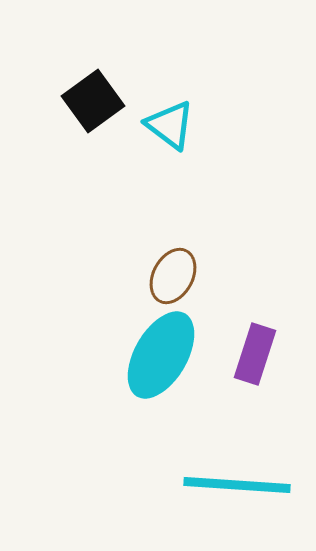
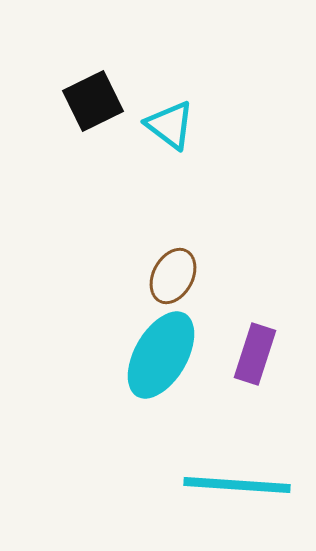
black square: rotated 10 degrees clockwise
